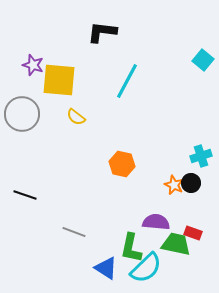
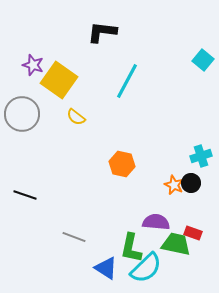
yellow square: rotated 30 degrees clockwise
gray line: moved 5 px down
